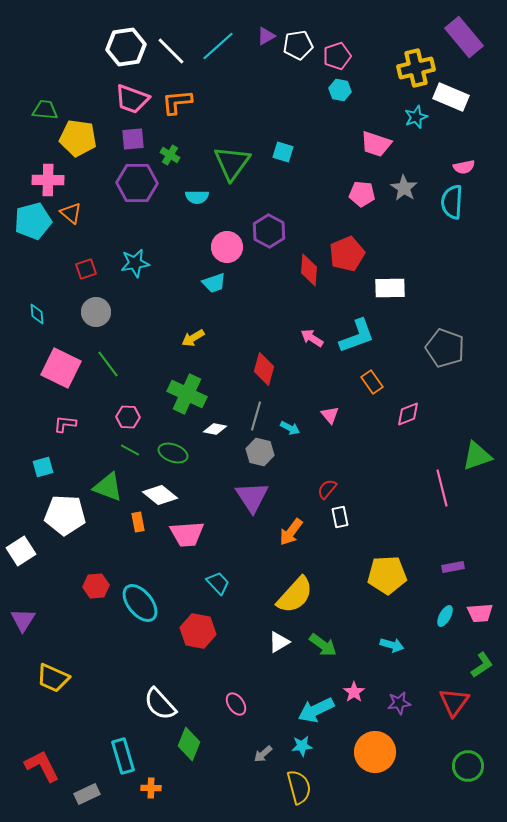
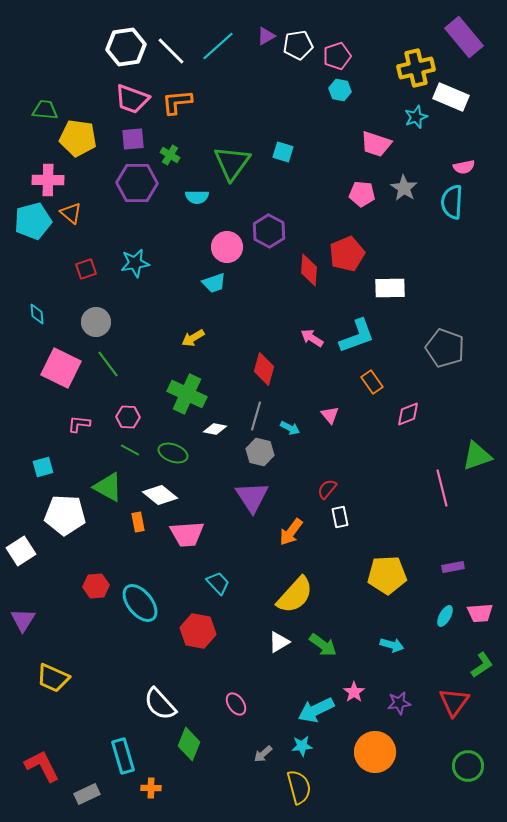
gray circle at (96, 312): moved 10 px down
pink L-shape at (65, 424): moved 14 px right
green triangle at (108, 487): rotated 8 degrees clockwise
